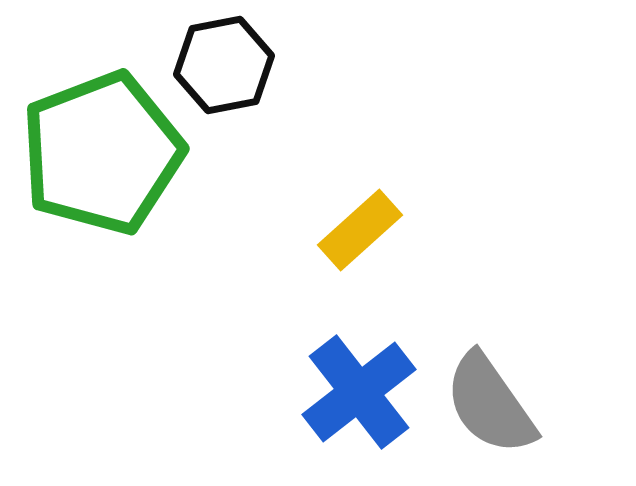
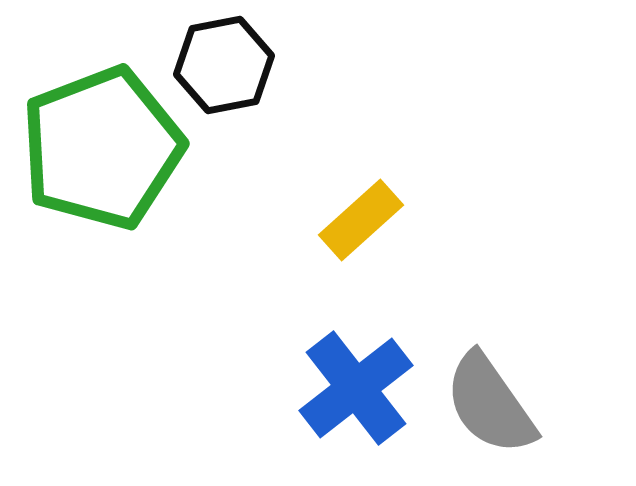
green pentagon: moved 5 px up
yellow rectangle: moved 1 px right, 10 px up
blue cross: moved 3 px left, 4 px up
